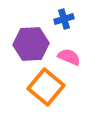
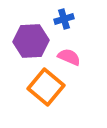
purple hexagon: moved 3 px up
